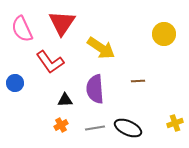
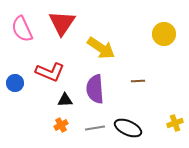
red L-shape: moved 10 px down; rotated 32 degrees counterclockwise
